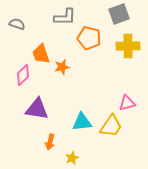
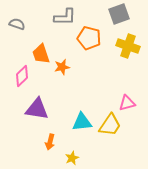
yellow cross: rotated 20 degrees clockwise
pink diamond: moved 1 px left, 1 px down
yellow trapezoid: moved 1 px left, 1 px up
